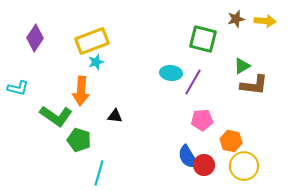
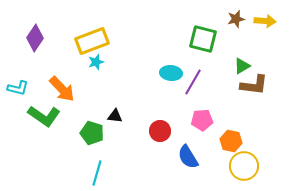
orange arrow: moved 19 px left, 2 px up; rotated 48 degrees counterclockwise
green L-shape: moved 12 px left
green pentagon: moved 13 px right, 7 px up
red circle: moved 44 px left, 34 px up
cyan line: moved 2 px left
